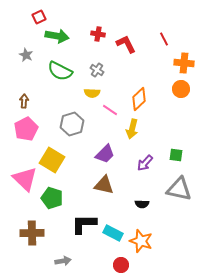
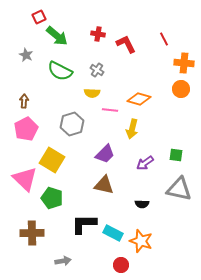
green arrow: rotated 30 degrees clockwise
orange diamond: rotated 60 degrees clockwise
pink line: rotated 28 degrees counterclockwise
purple arrow: rotated 12 degrees clockwise
